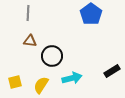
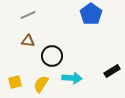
gray line: moved 2 px down; rotated 63 degrees clockwise
brown triangle: moved 2 px left
cyan arrow: rotated 18 degrees clockwise
yellow semicircle: moved 1 px up
